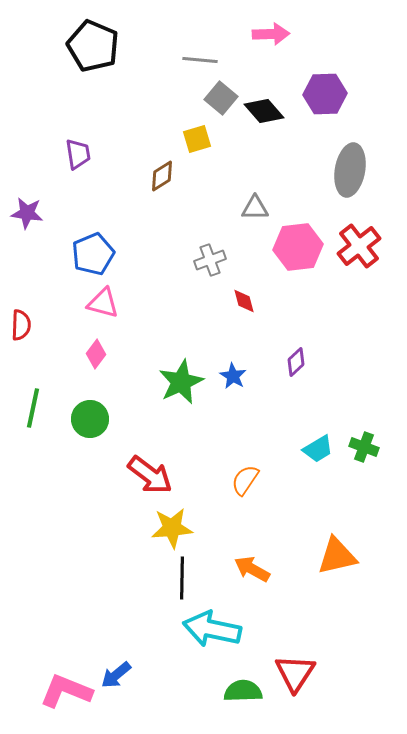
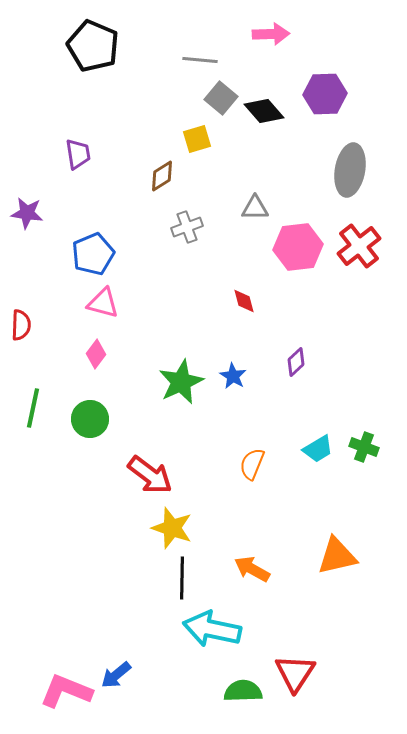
gray cross: moved 23 px left, 33 px up
orange semicircle: moved 7 px right, 16 px up; rotated 12 degrees counterclockwise
yellow star: rotated 24 degrees clockwise
